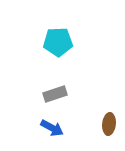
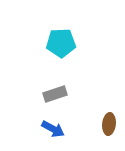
cyan pentagon: moved 3 px right, 1 px down
blue arrow: moved 1 px right, 1 px down
